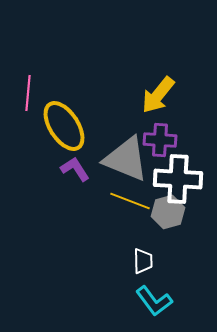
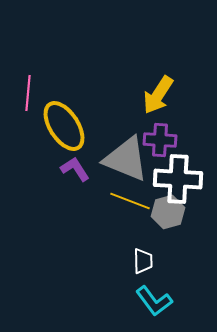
yellow arrow: rotated 6 degrees counterclockwise
